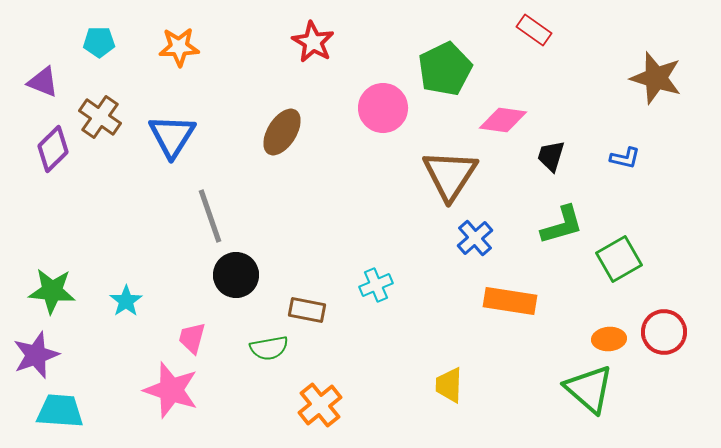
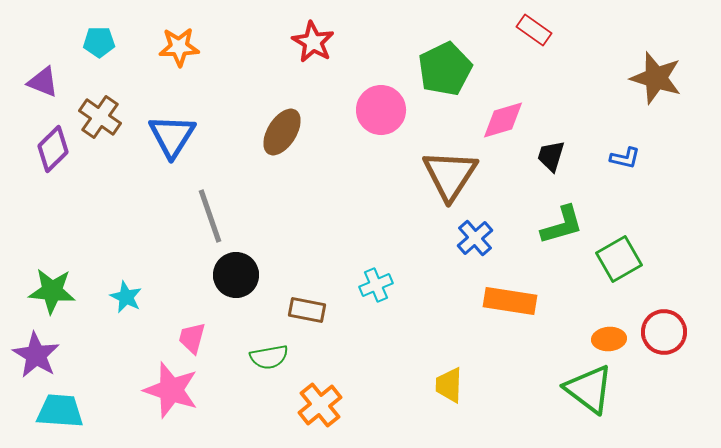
pink circle: moved 2 px left, 2 px down
pink diamond: rotated 24 degrees counterclockwise
cyan star: moved 4 px up; rotated 12 degrees counterclockwise
green semicircle: moved 9 px down
purple star: rotated 21 degrees counterclockwise
green triangle: rotated 4 degrees counterclockwise
